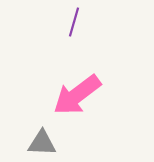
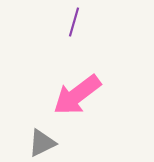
gray triangle: rotated 28 degrees counterclockwise
